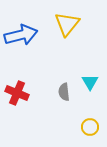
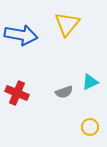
blue arrow: rotated 24 degrees clockwise
cyan triangle: rotated 36 degrees clockwise
gray semicircle: rotated 102 degrees counterclockwise
